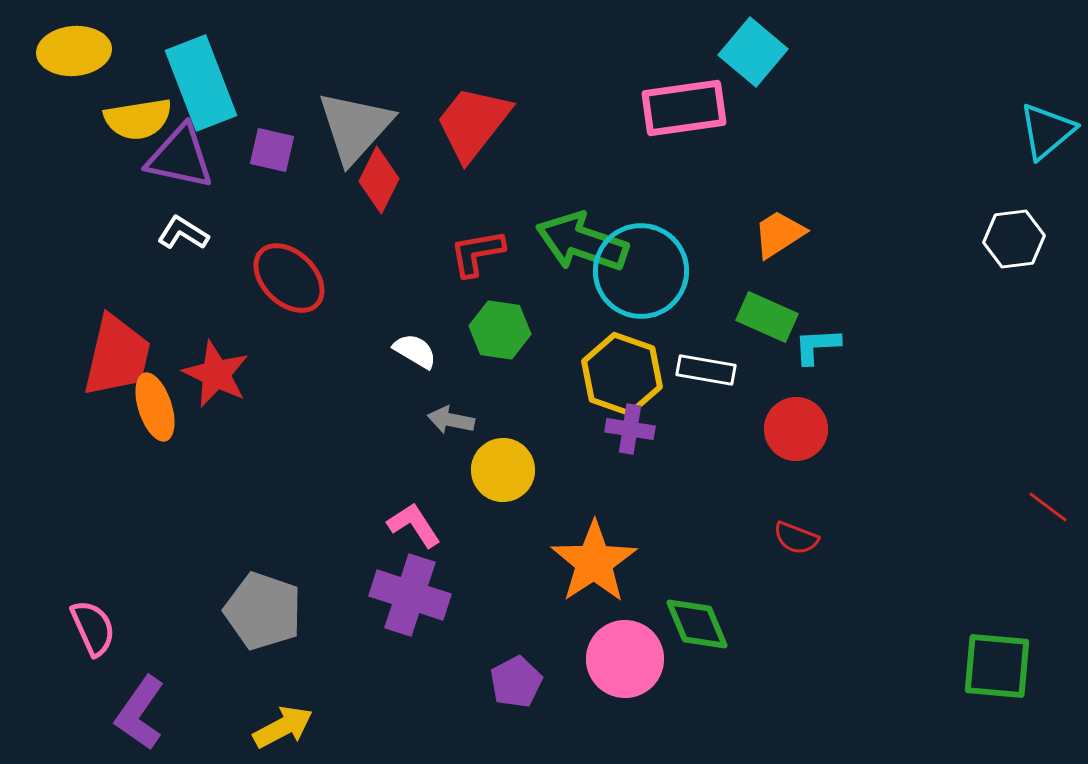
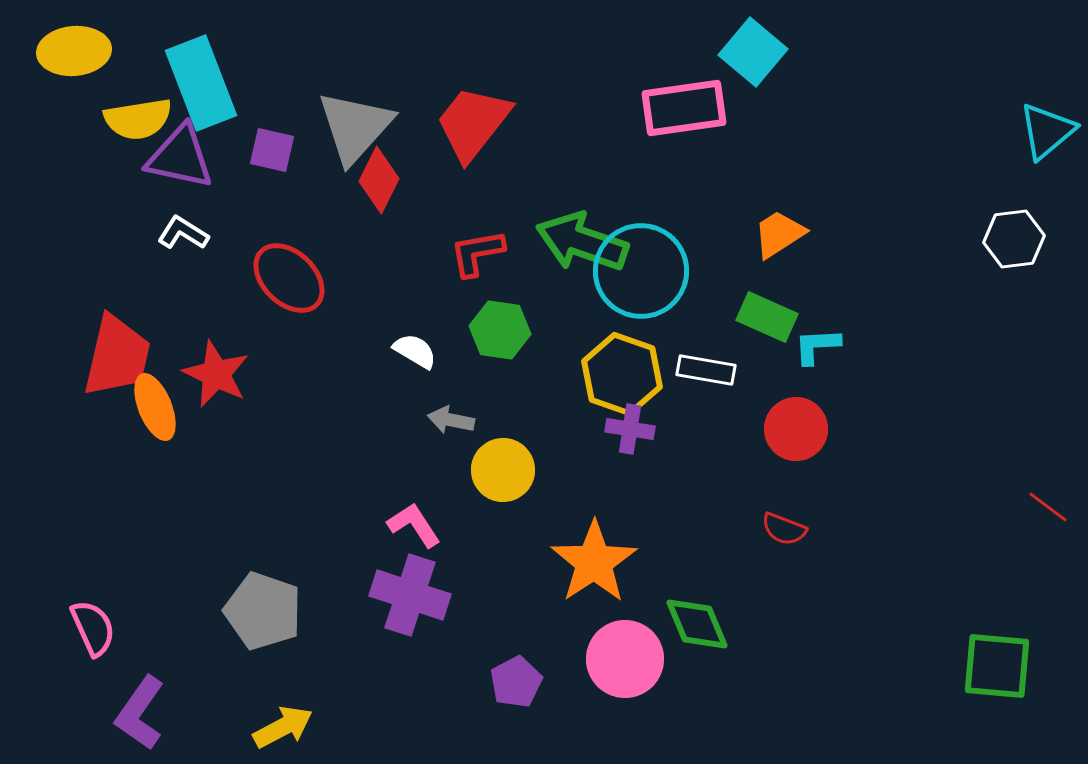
orange ellipse at (155, 407): rotated 4 degrees counterclockwise
red semicircle at (796, 538): moved 12 px left, 9 px up
